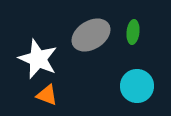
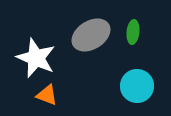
white star: moved 2 px left, 1 px up
